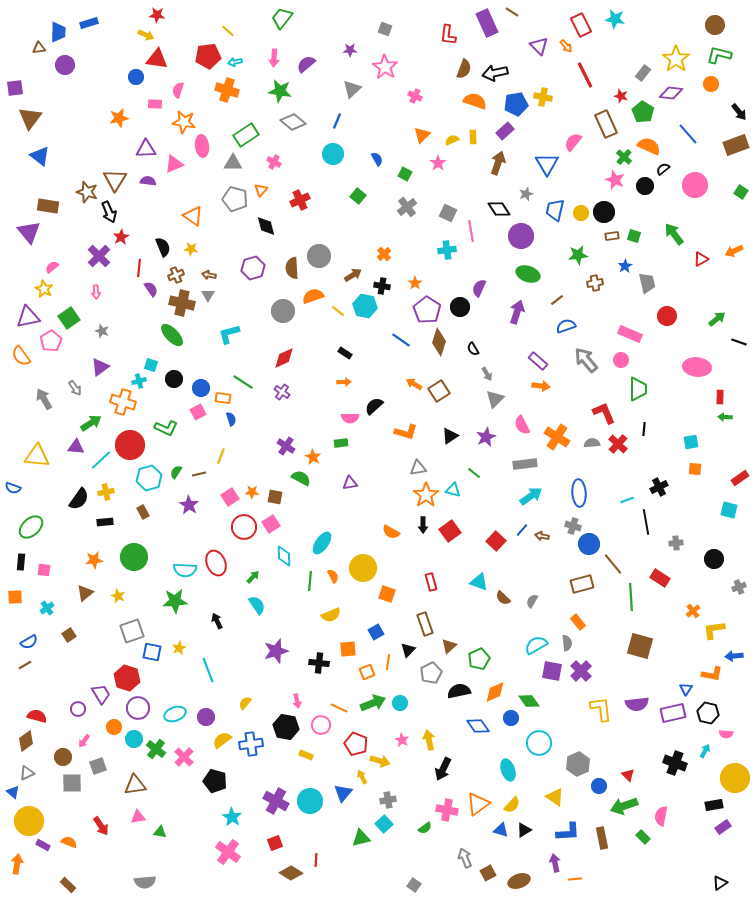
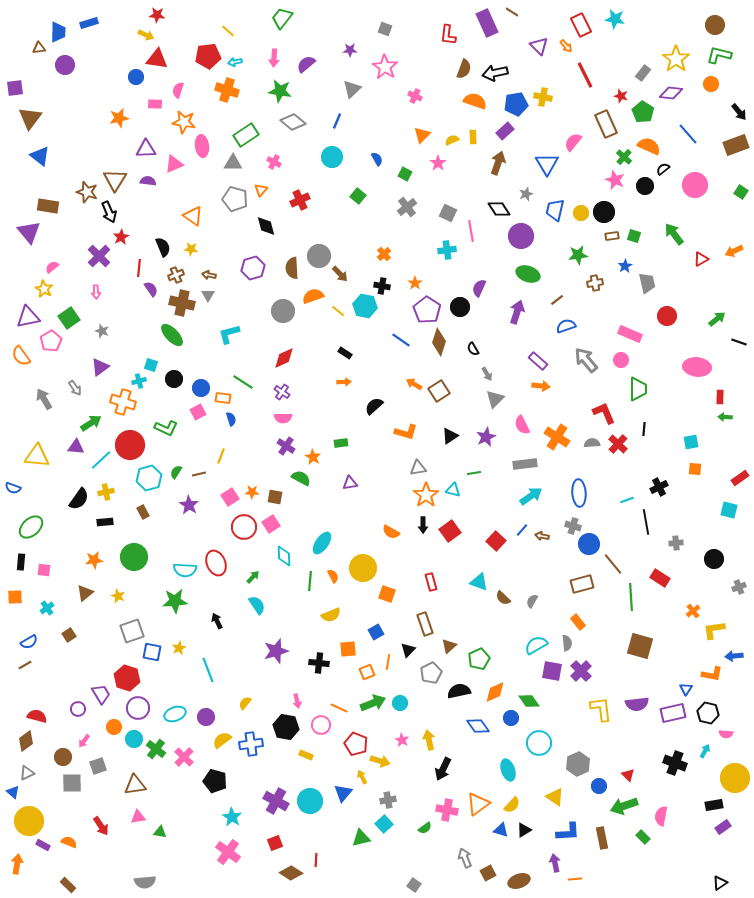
cyan circle at (333, 154): moved 1 px left, 3 px down
brown arrow at (353, 275): moved 13 px left, 1 px up; rotated 78 degrees clockwise
pink semicircle at (350, 418): moved 67 px left
green line at (474, 473): rotated 48 degrees counterclockwise
